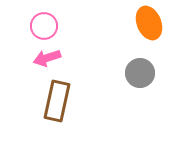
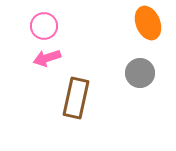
orange ellipse: moved 1 px left
brown rectangle: moved 19 px right, 3 px up
